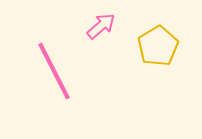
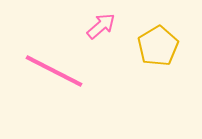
pink line: rotated 36 degrees counterclockwise
